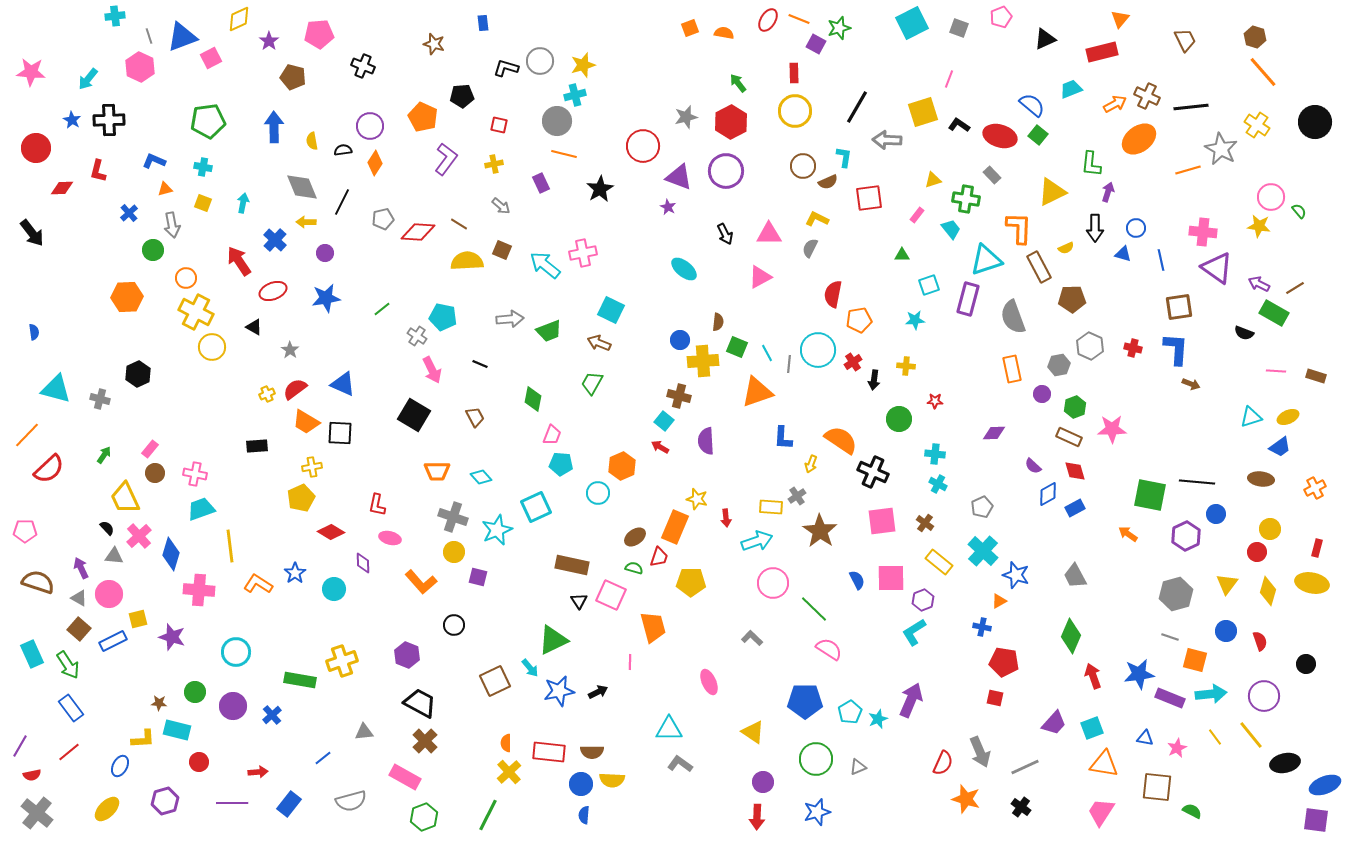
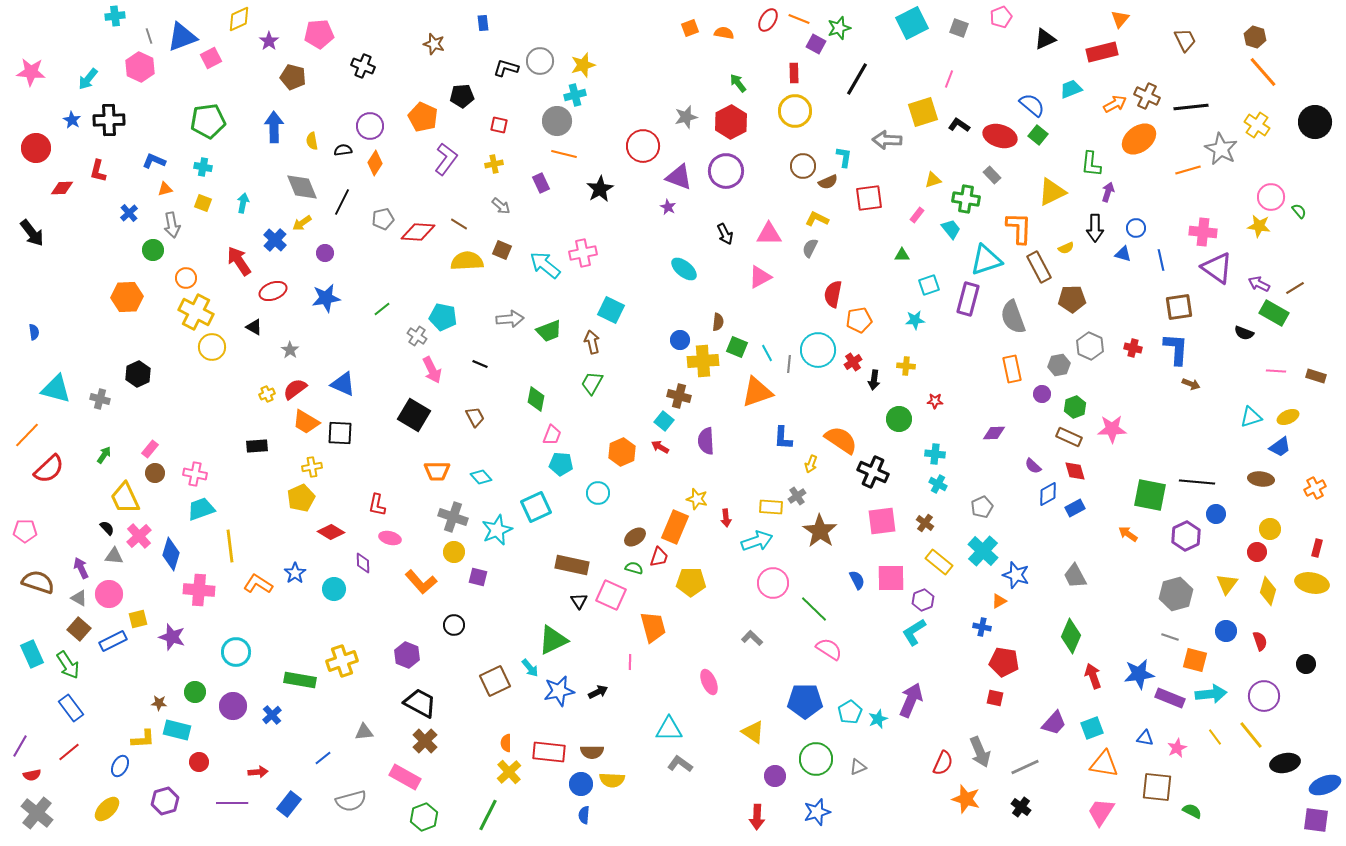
black line at (857, 107): moved 28 px up
yellow arrow at (306, 222): moved 4 px left, 1 px down; rotated 36 degrees counterclockwise
brown arrow at (599, 343): moved 7 px left, 1 px up; rotated 55 degrees clockwise
green diamond at (533, 399): moved 3 px right
orange hexagon at (622, 466): moved 14 px up
purple circle at (763, 782): moved 12 px right, 6 px up
